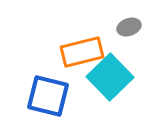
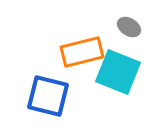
gray ellipse: rotated 50 degrees clockwise
cyan square: moved 8 px right, 5 px up; rotated 24 degrees counterclockwise
